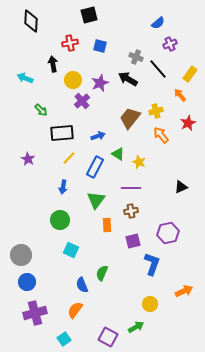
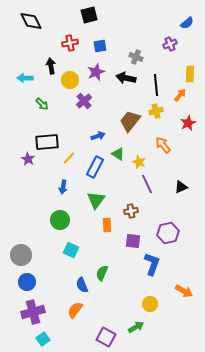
black diamond at (31, 21): rotated 30 degrees counterclockwise
blue semicircle at (158, 23): moved 29 px right
blue square at (100, 46): rotated 24 degrees counterclockwise
black arrow at (53, 64): moved 2 px left, 2 px down
black line at (158, 69): moved 2 px left, 16 px down; rotated 35 degrees clockwise
yellow rectangle at (190, 74): rotated 35 degrees counterclockwise
cyan arrow at (25, 78): rotated 21 degrees counterclockwise
black arrow at (128, 79): moved 2 px left, 1 px up; rotated 18 degrees counterclockwise
yellow circle at (73, 80): moved 3 px left
purple star at (100, 83): moved 4 px left, 11 px up
orange arrow at (180, 95): rotated 80 degrees clockwise
purple cross at (82, 101): moved 2 px right
green arrow at (41, 110): moved 1 px right, 6 px up
brown trapezoid at (130, 118): moved 3 px down
black rectangle at (62, 133): moved 15 px left, 9 px down
orange arrow at (161, 135): moved 2 px right, 10 px down
purple line at (131, 188): moved 16 px right, 4 px up; rotated 66 degrees clockwise
purple square at (133, 241): rotated 21 degrees clockwise
orange arrow at (184, 291): rotated 54 degrees clockwise
purple cross at (35, 313): moved 2 px left, 1 px up
purple square at (108, 337): moved 2 px left
cyan square at (64, 339): moved 21 px left
